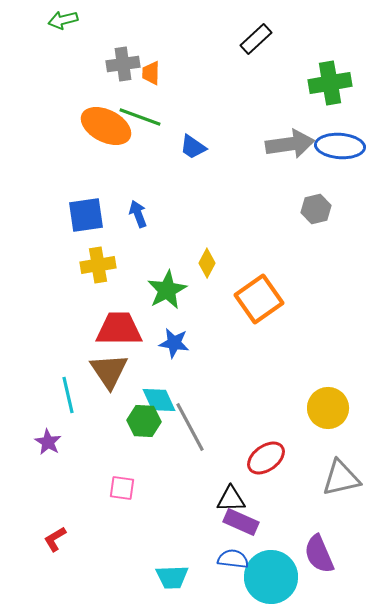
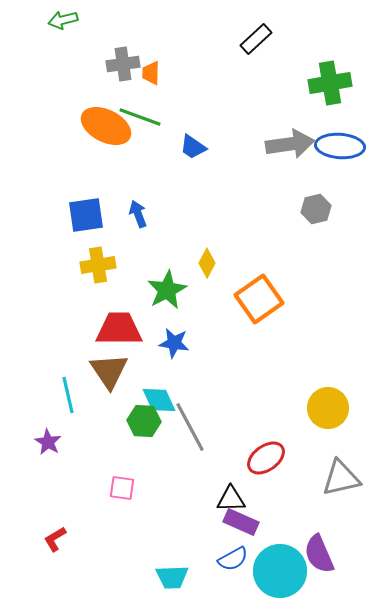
blue semicircle: rotated 144 degrees clockwise
cyan circle: moved 9 px right, 6 px up
